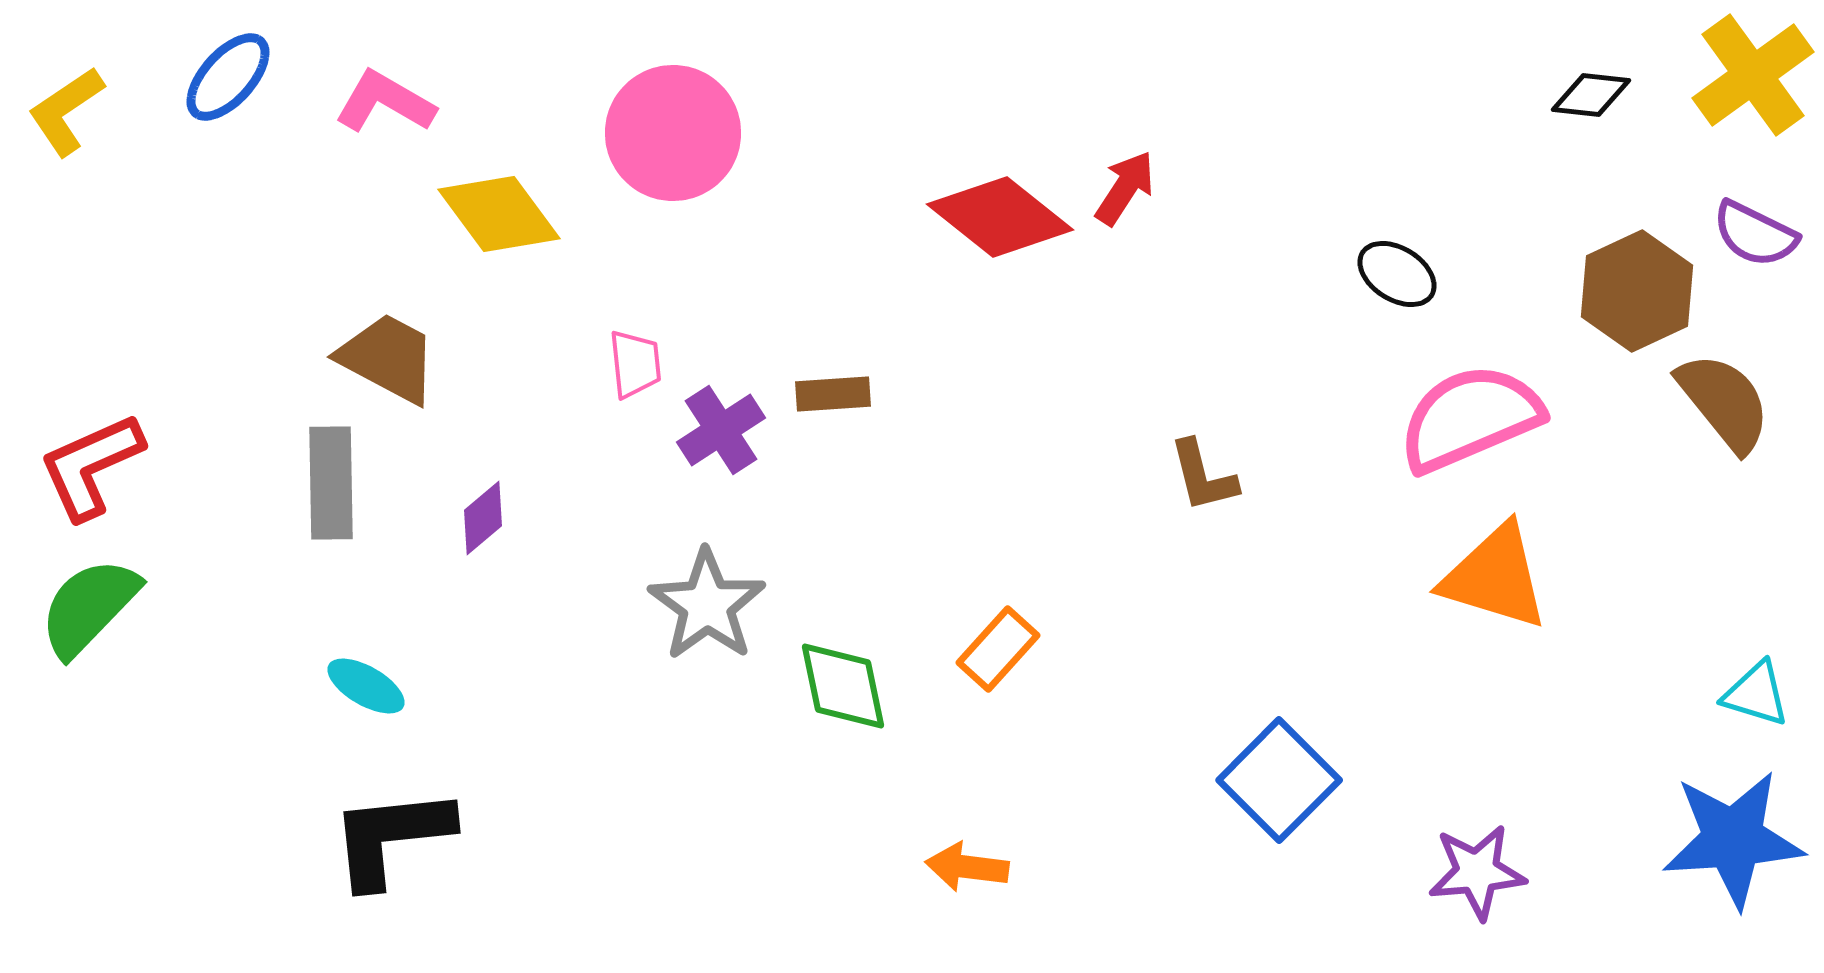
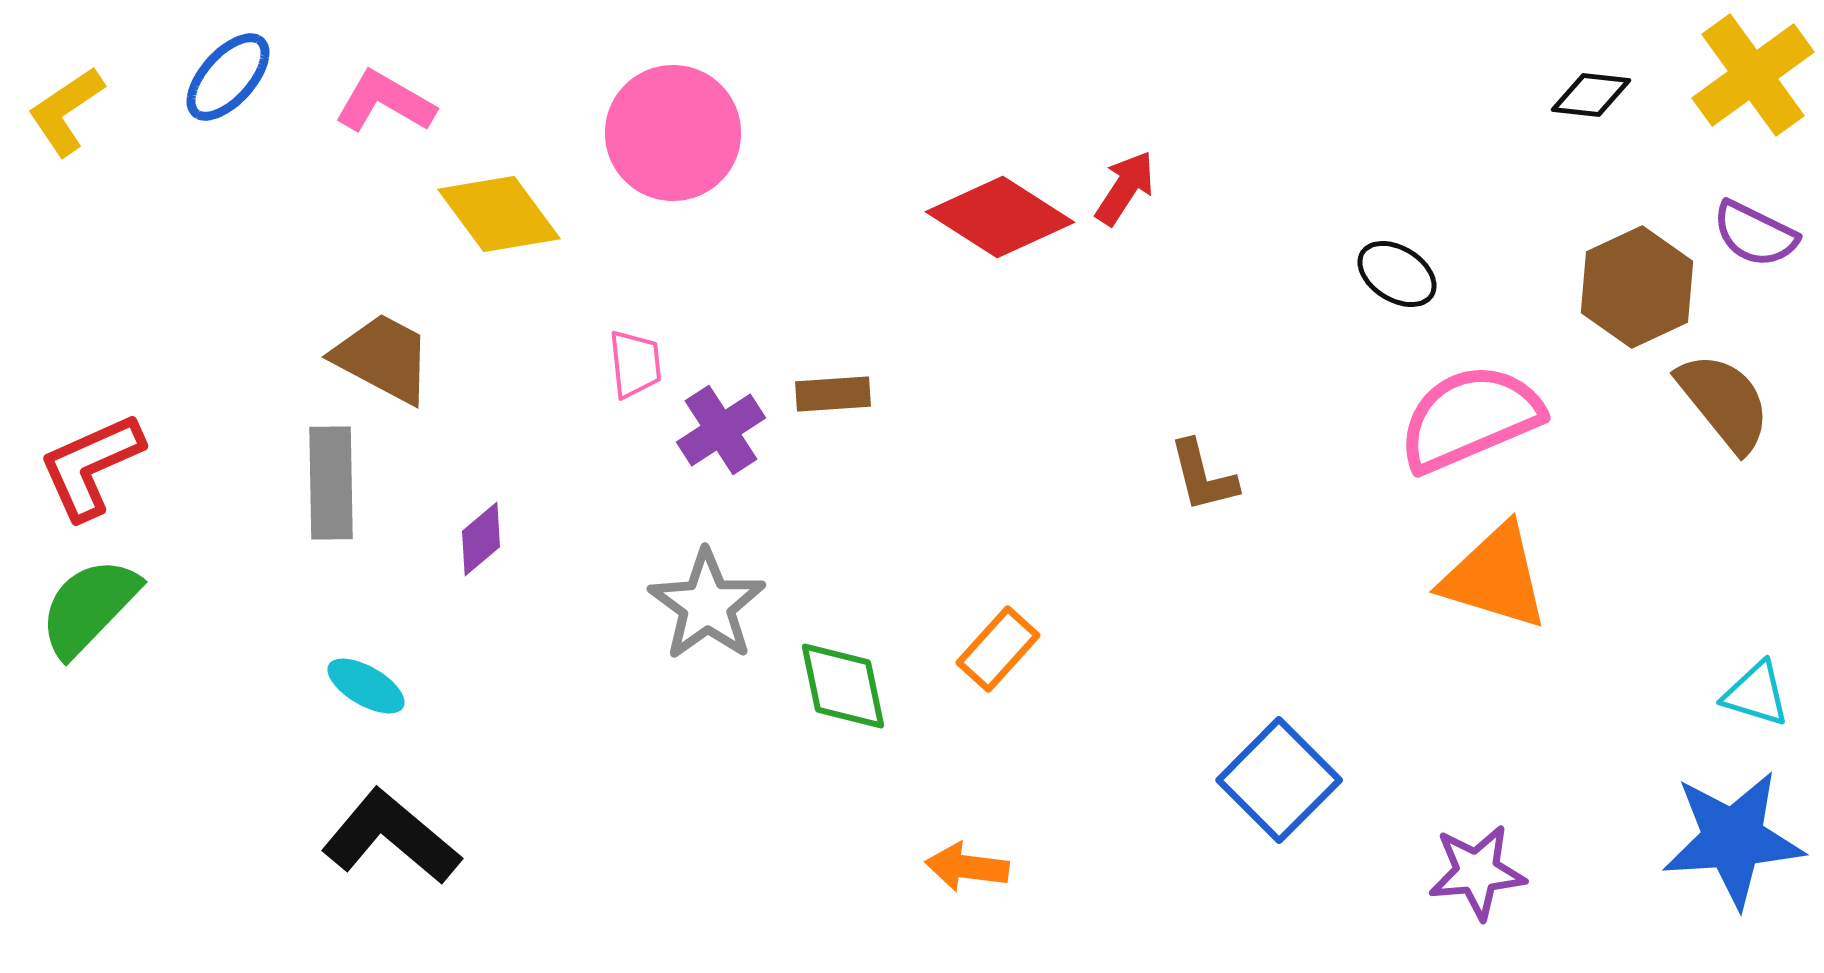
red diamond: rotated 6 degrees counterclockwise
brown hexagon: moved 4 px up
brown trapezoid: moved 5 px left
purple diamond: moved 2 px left, 21 px down
black L-shape: rotated 46 degrees clockwise
